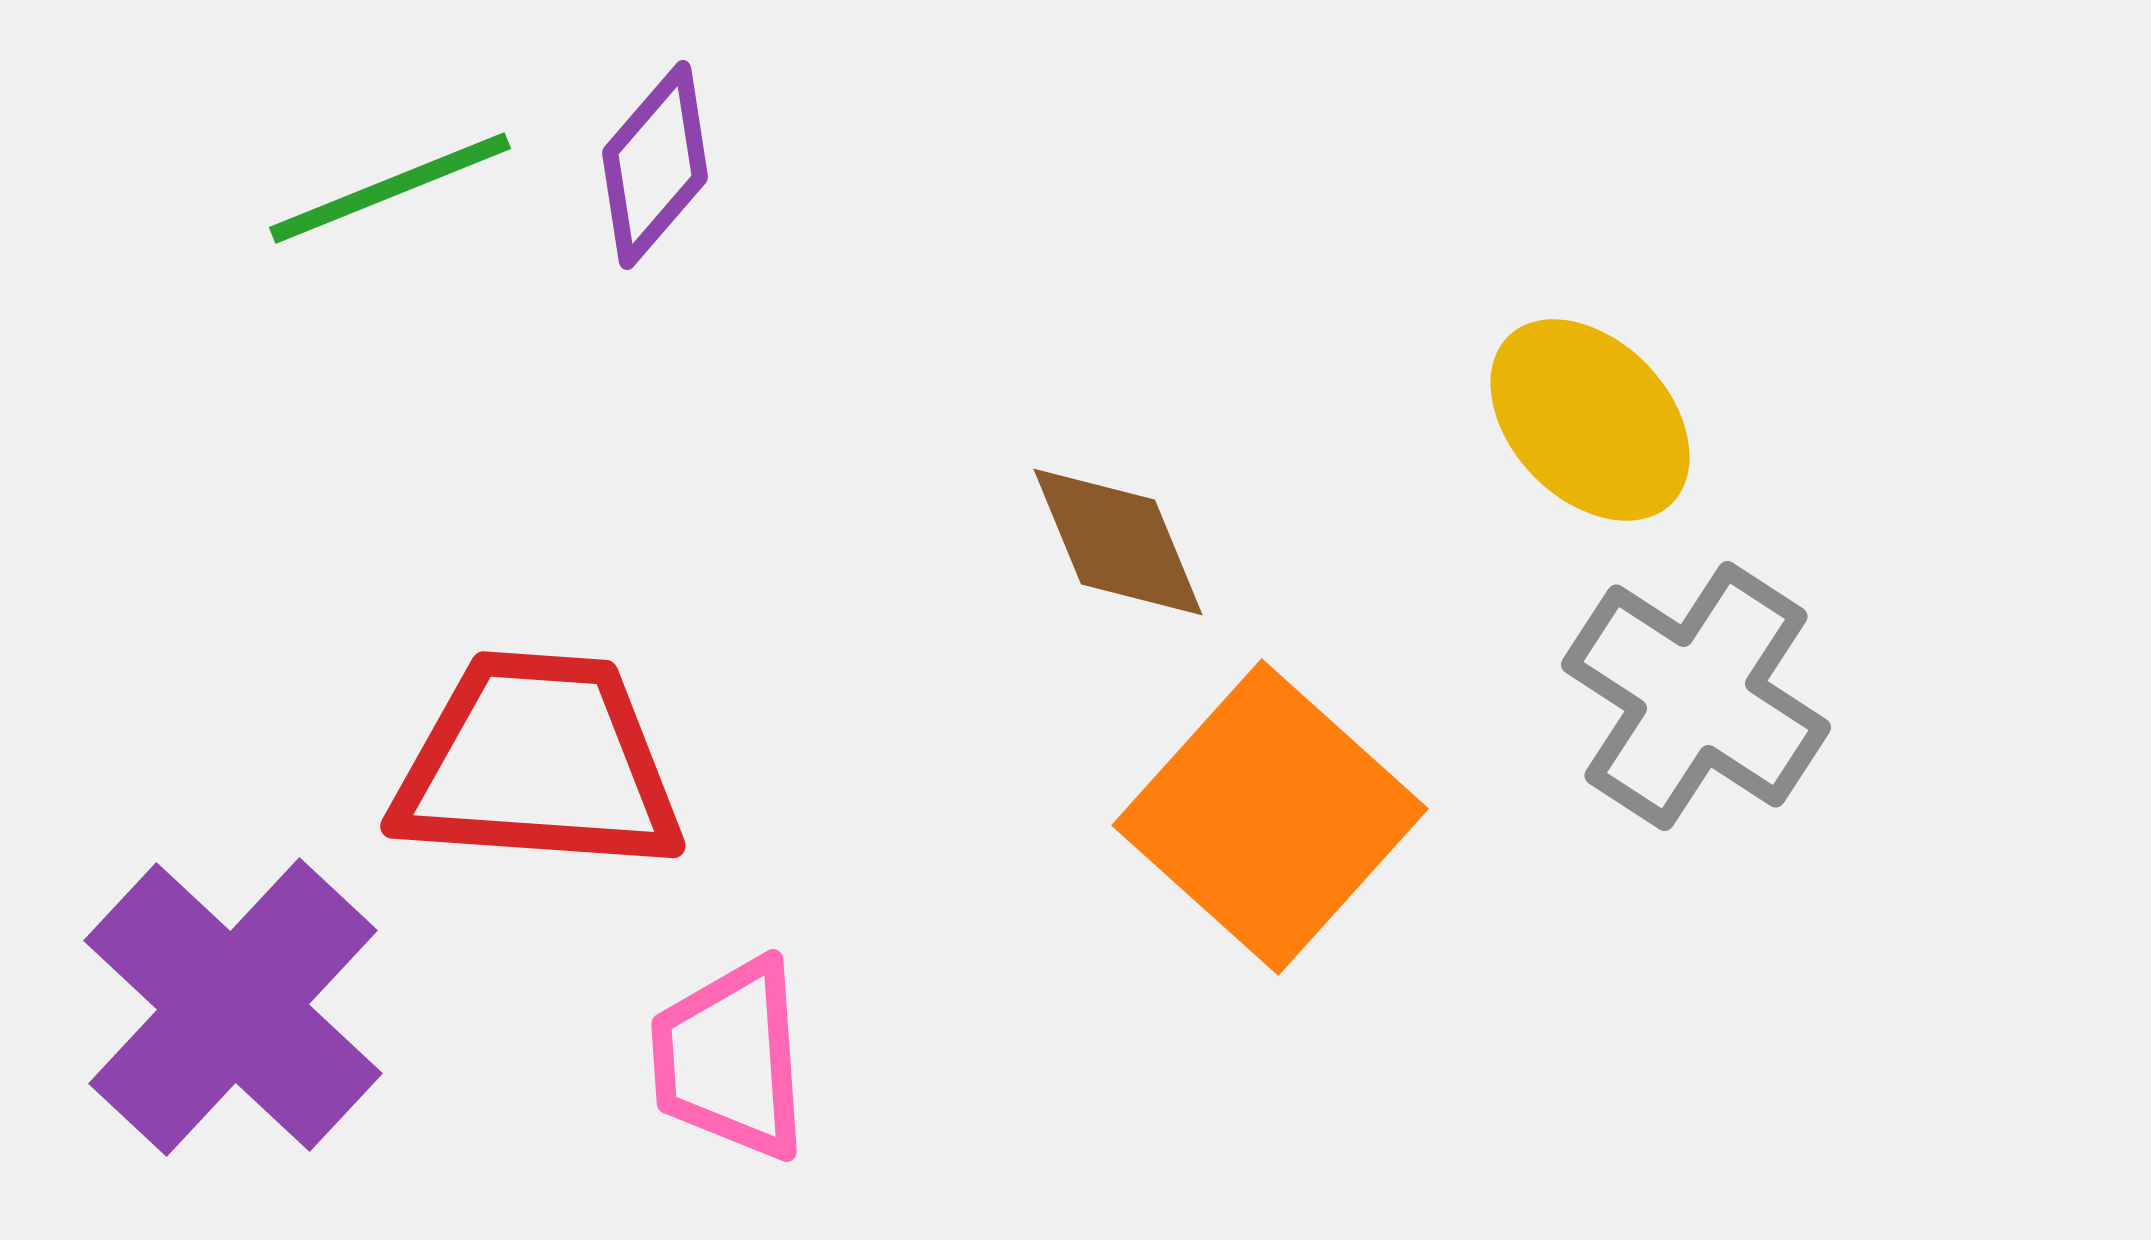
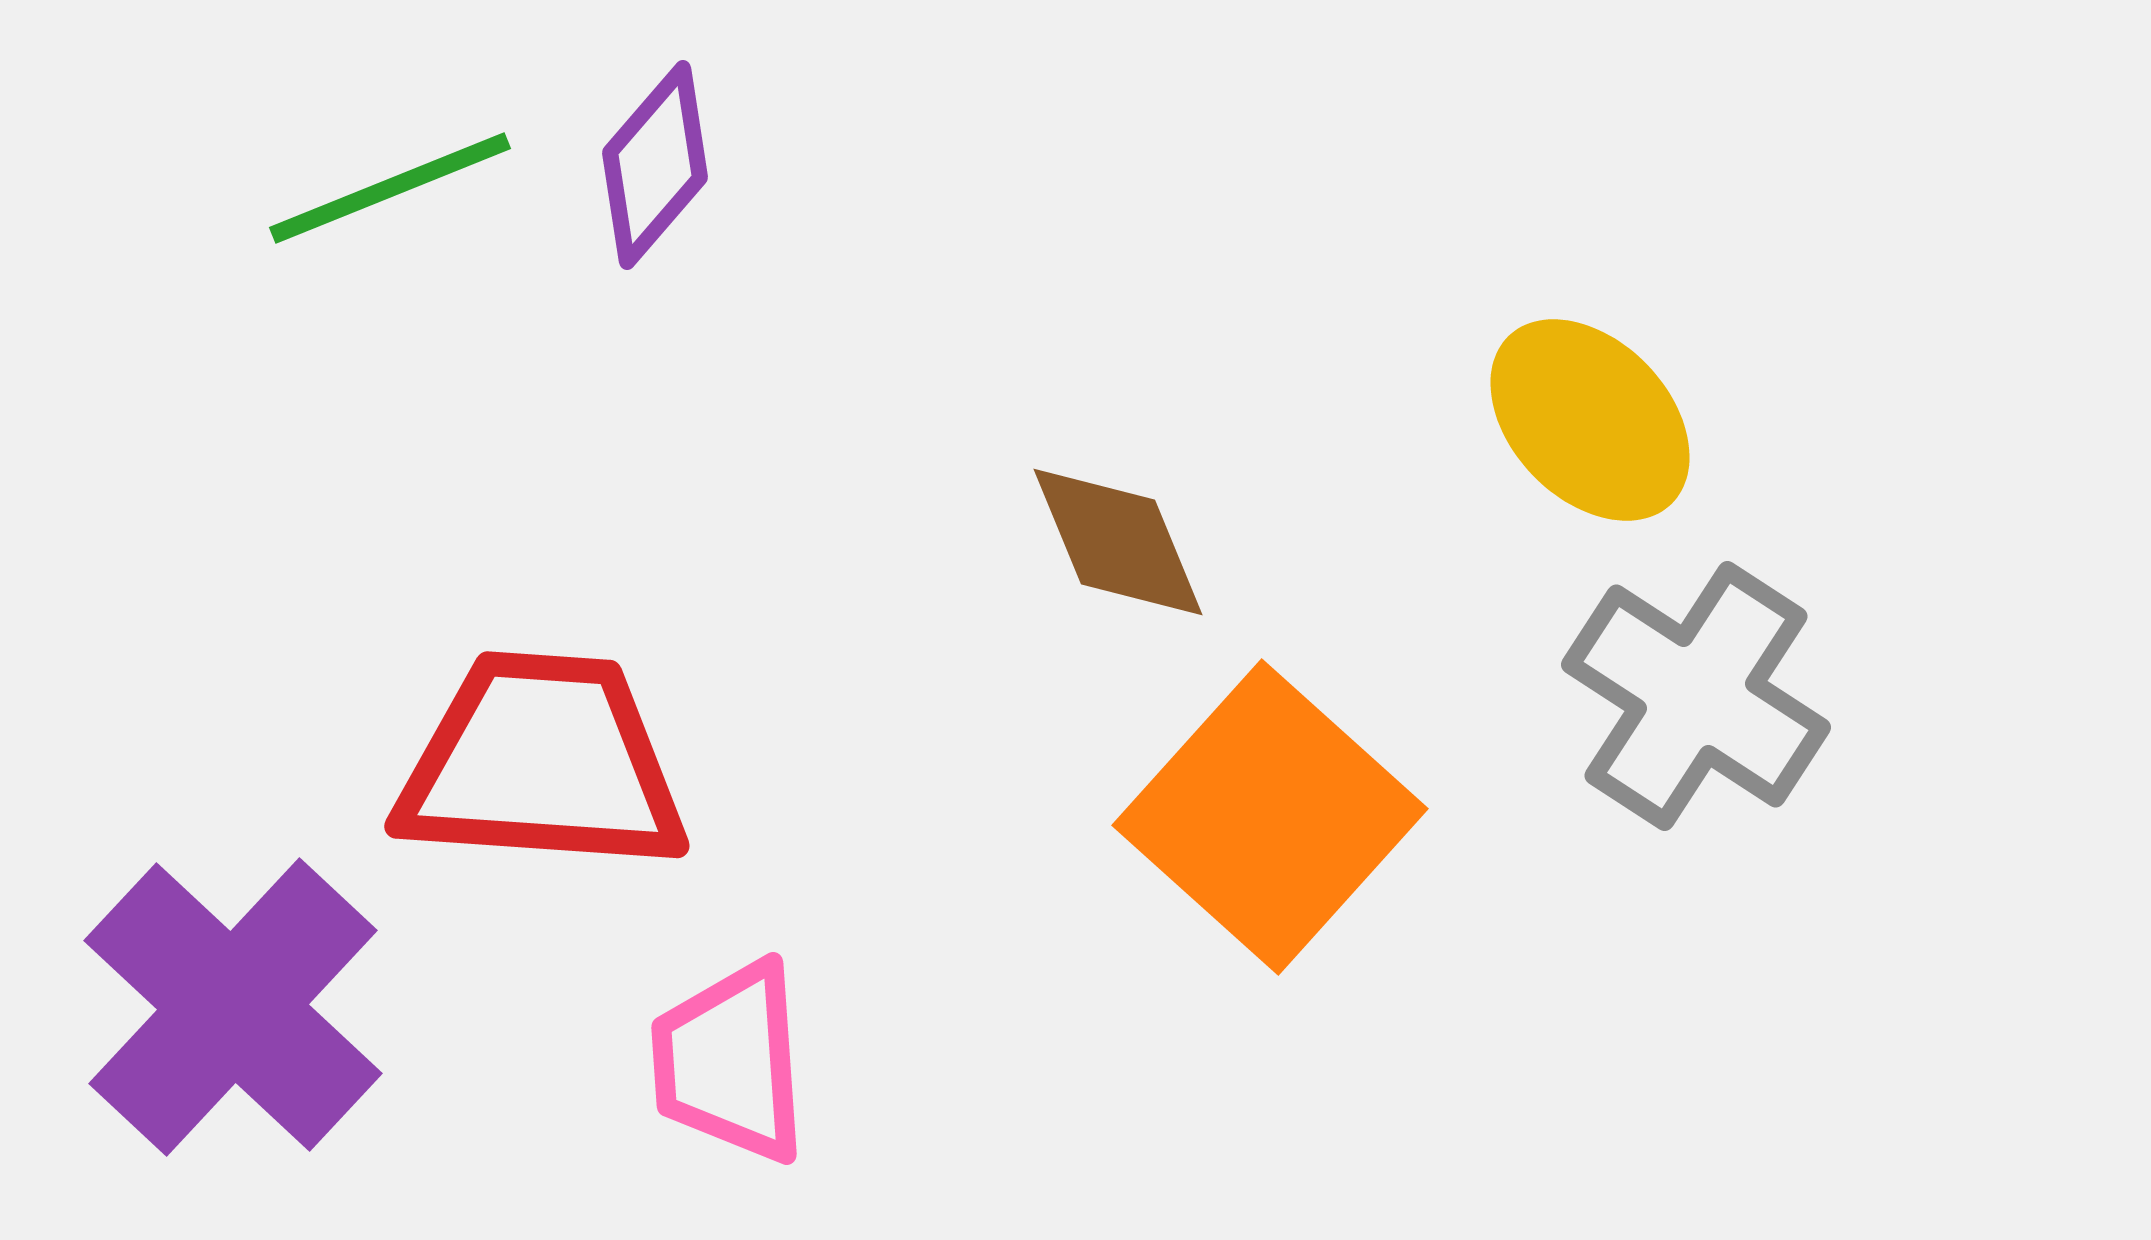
red trapezoid: moved 4 px right
pink trapezoid: moved 3 px down
